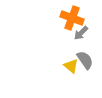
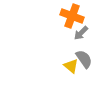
orange cross: moved 2 px up
gray semicircle: moved 1 px left, 1 px up
